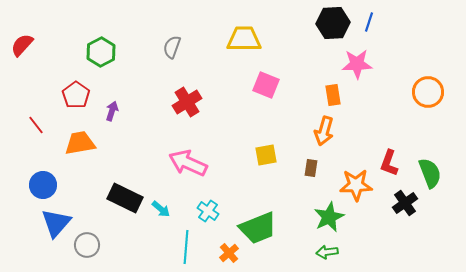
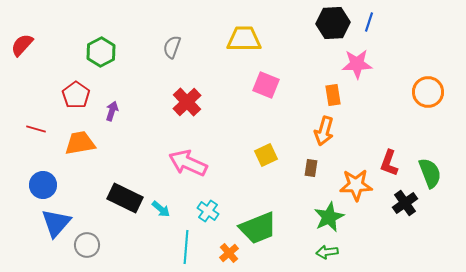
red cross: rotated 12 degrees counterclockwise
red line: moved 4 px down; rotated 36 degrees counterclockwise
yellow square: rotated 15 degrees counterclockwise
